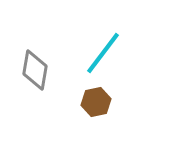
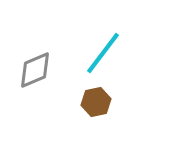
gray diamond: rotated 57 degrees clockwise
